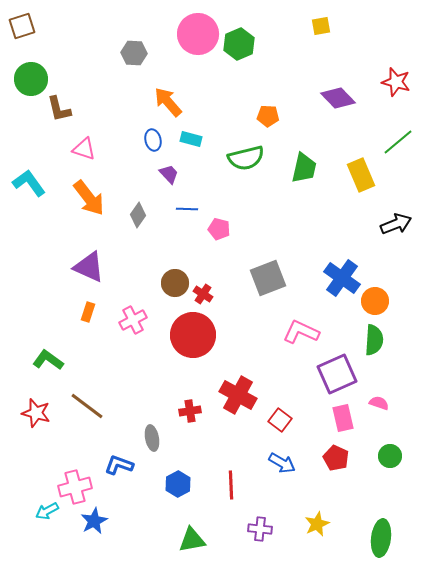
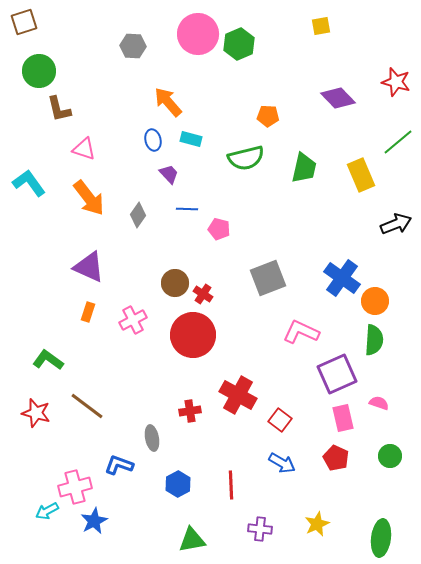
brown square at (22, 26): moved 2 px right, 4 px up
gray hexagon at (134, 53): moved 1 px left, 7 px up
green circle at (31, 79): moved 8 px right, 8 px up
